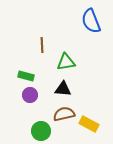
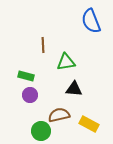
brown line: moved 1 px right
black triangle: moved 11 px right
brown semicircle: moved 5 px left, 1 px down
